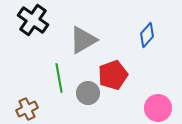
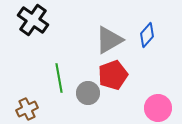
gray triangle: moved 26 px right
